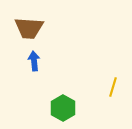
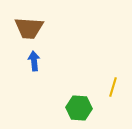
green hexagon: moved 16 px right; rotated 25 degrees counterclockwise
